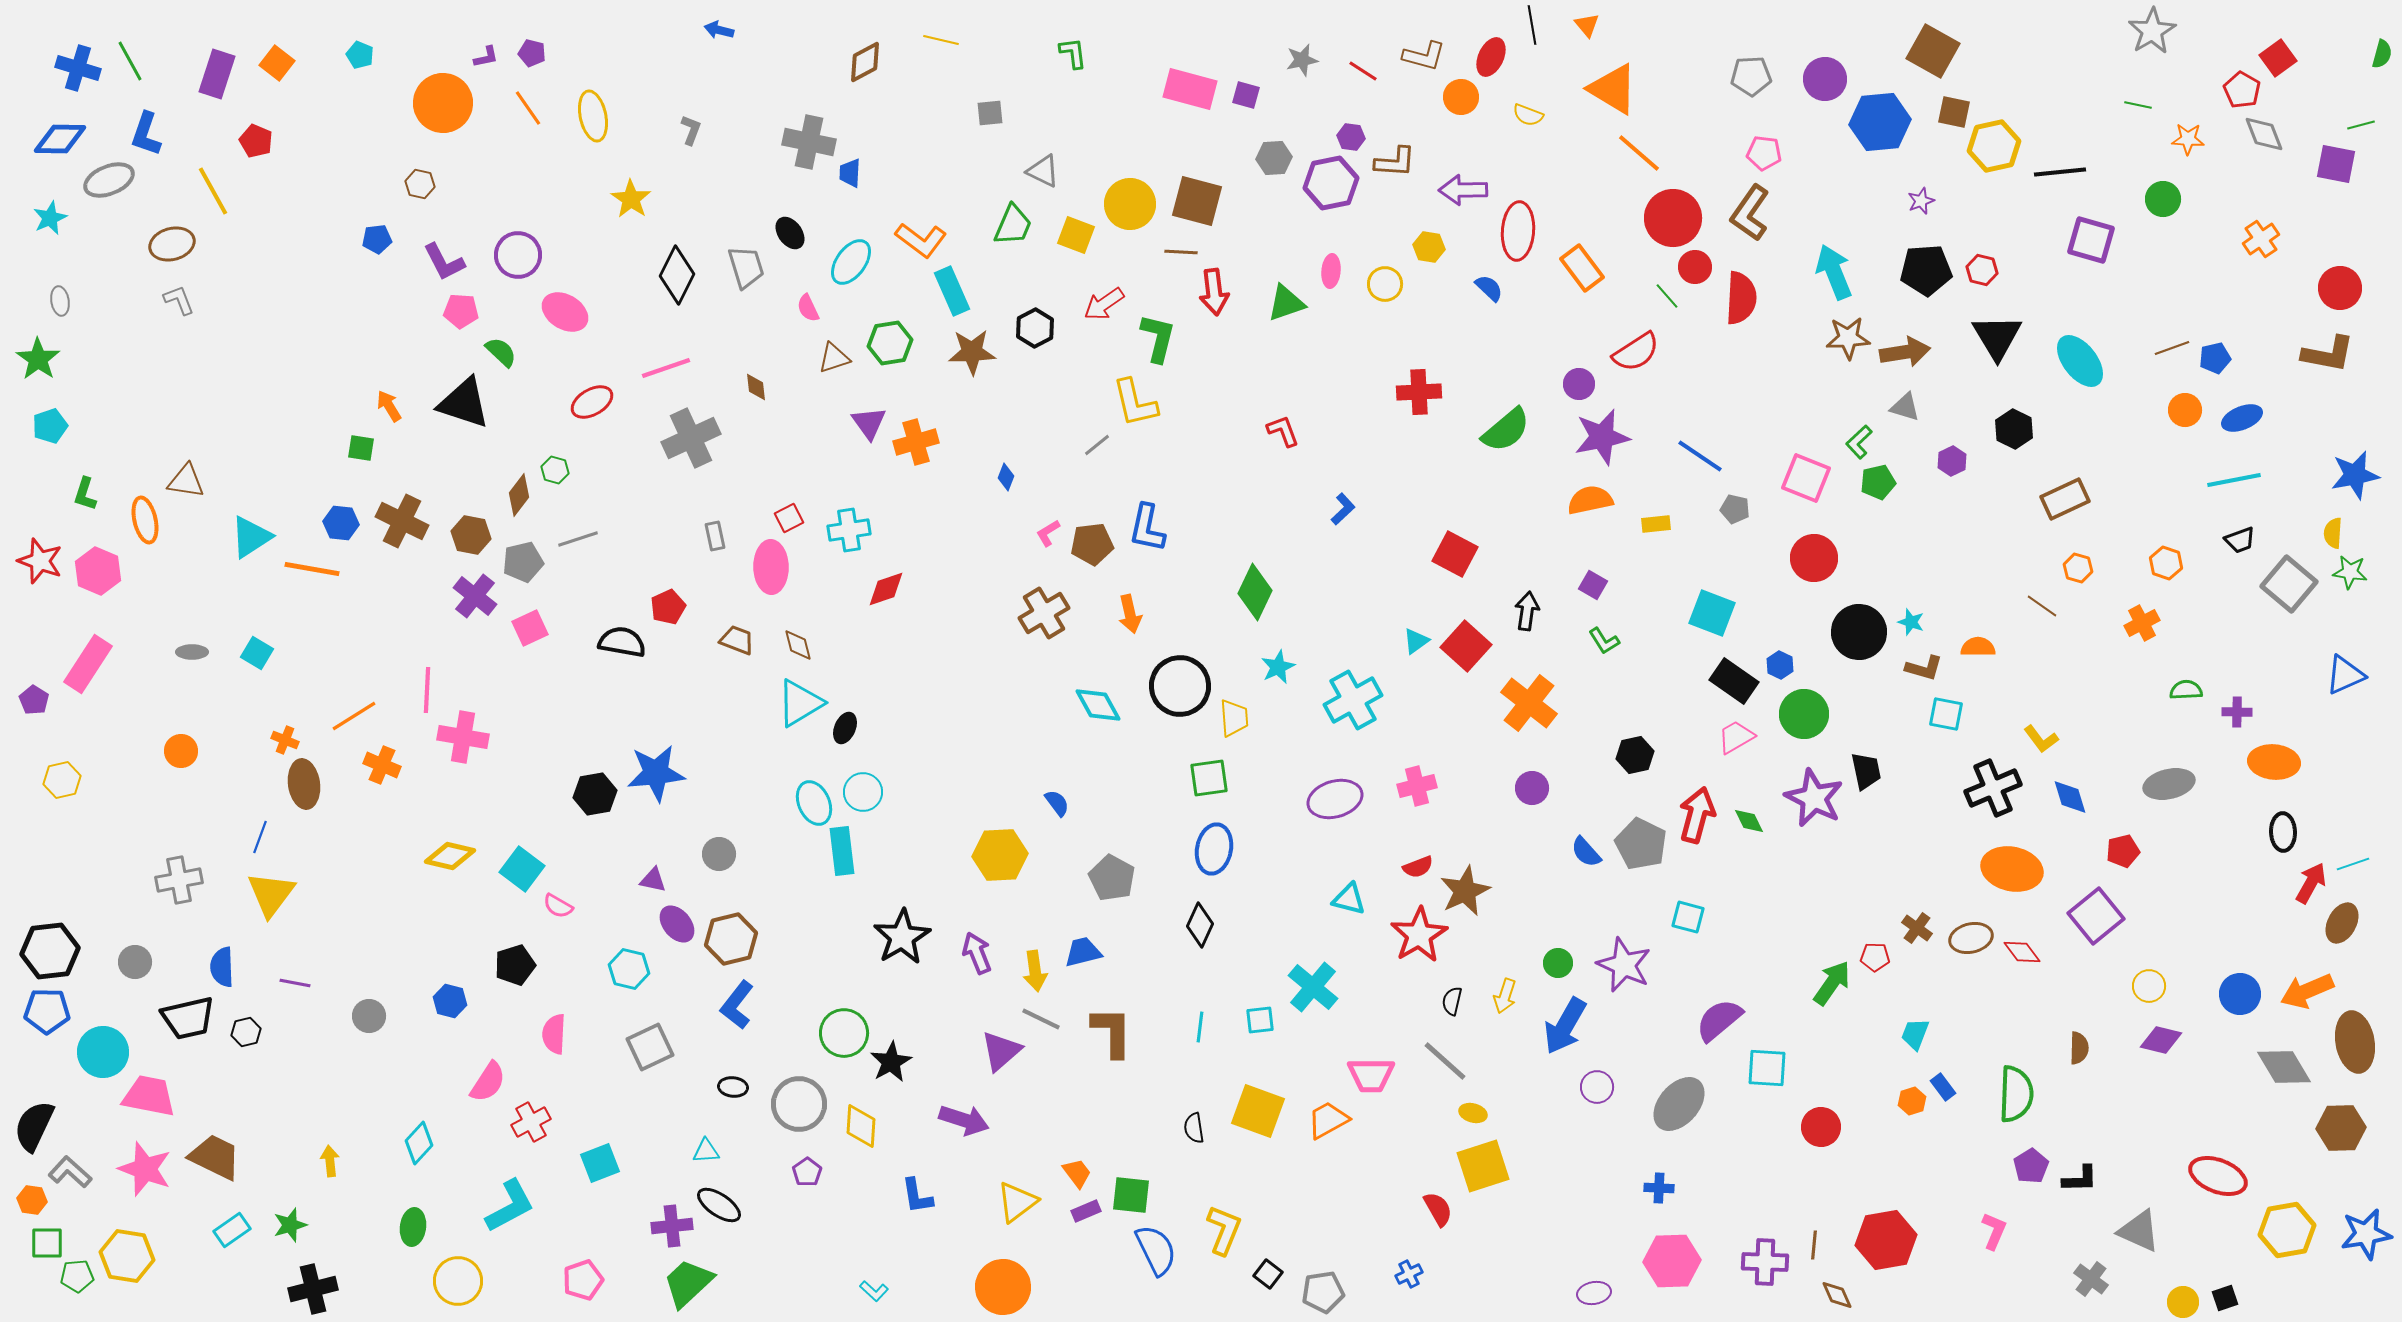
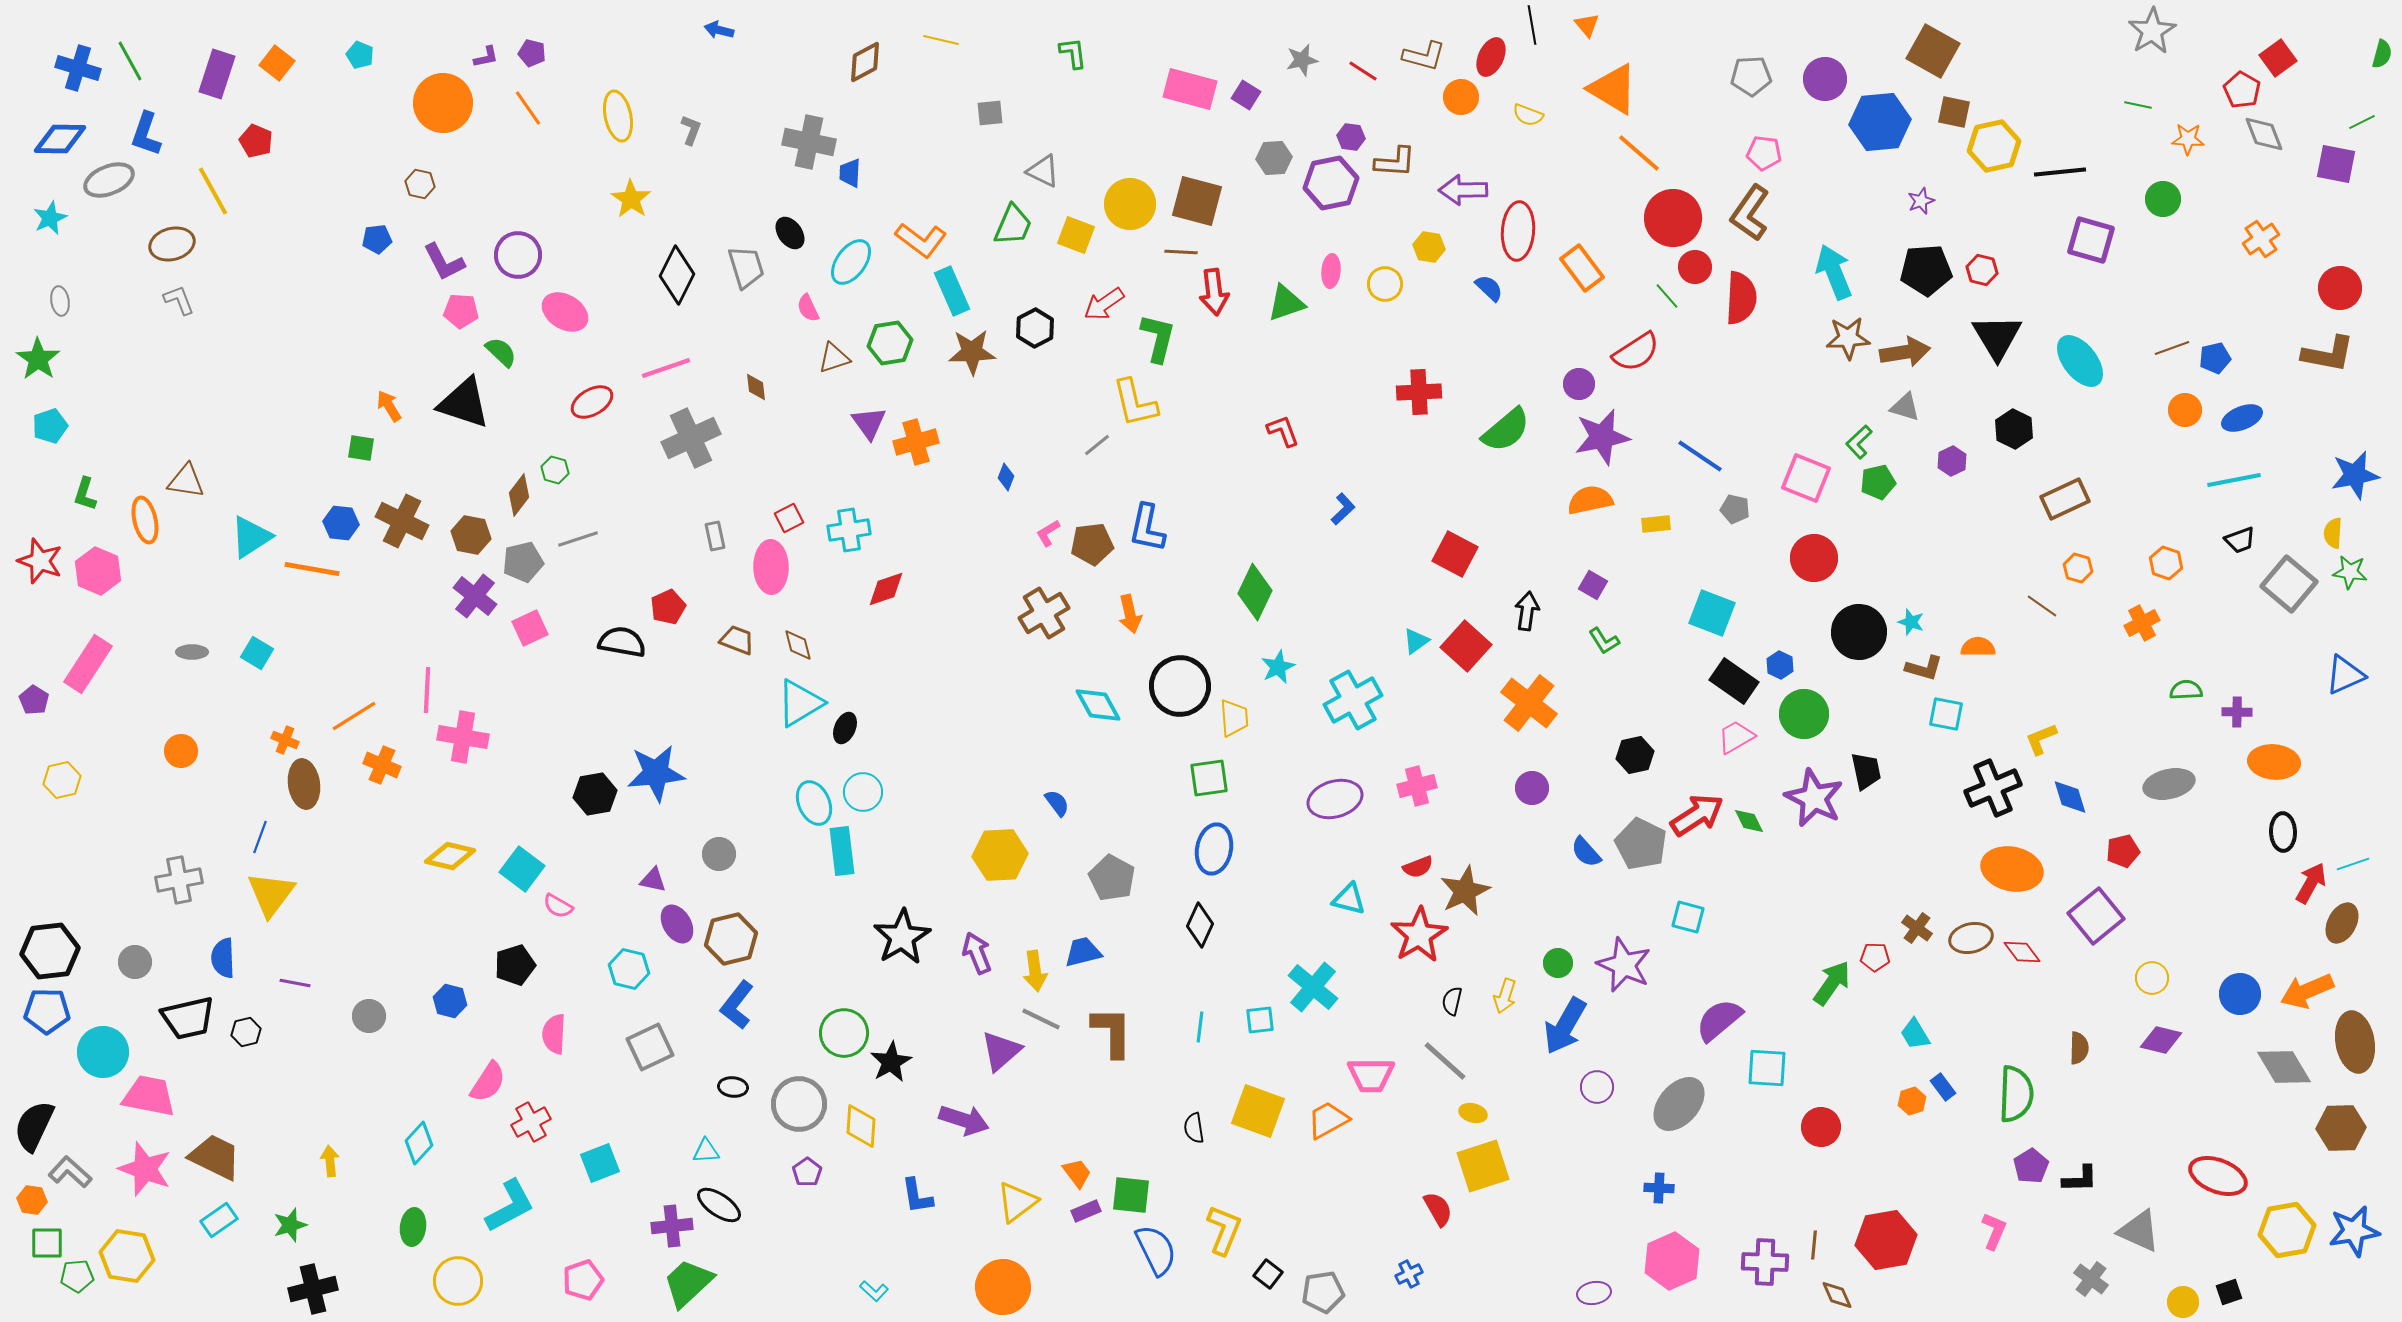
purple square at (1246, 95): rotated 16 degrees clockwise
yellow ellipse at (593, 116): moved 25 px right
green line at (2361, 125): moved 1 px right, 3 px up; rotated 12 degrees counterclockwise
yellow L-shape at (2041, 739): rotated 105 degrees clockwise
red arrow at (1697, 815): rotated 42 degrees clockwise
purple ellipse at (677, 924): rotated 9 degrees clockwise
blue semicircle at (222, 967): moved 1 px right, 9 px up
yellow circle at (2149, 986): moved 3 px right, 8 px up
cyan trapezoid at (1915, 1034): rotated 52 degrees counterclockwise
cyan rectangle at (232, 1230): moved 13 px left, 10 px up
blue star at (2366, 1234): moved 12 px left, 3 px up
pink hexagon at (1672, 1261): rotated 22 degrees counterclockwise
black square at (2225, 1298): moved 4 px right, 6 px up
